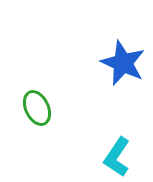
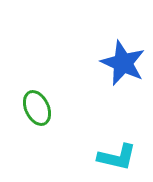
cyan L-shape: rotated 111 degrees counterclockwise
